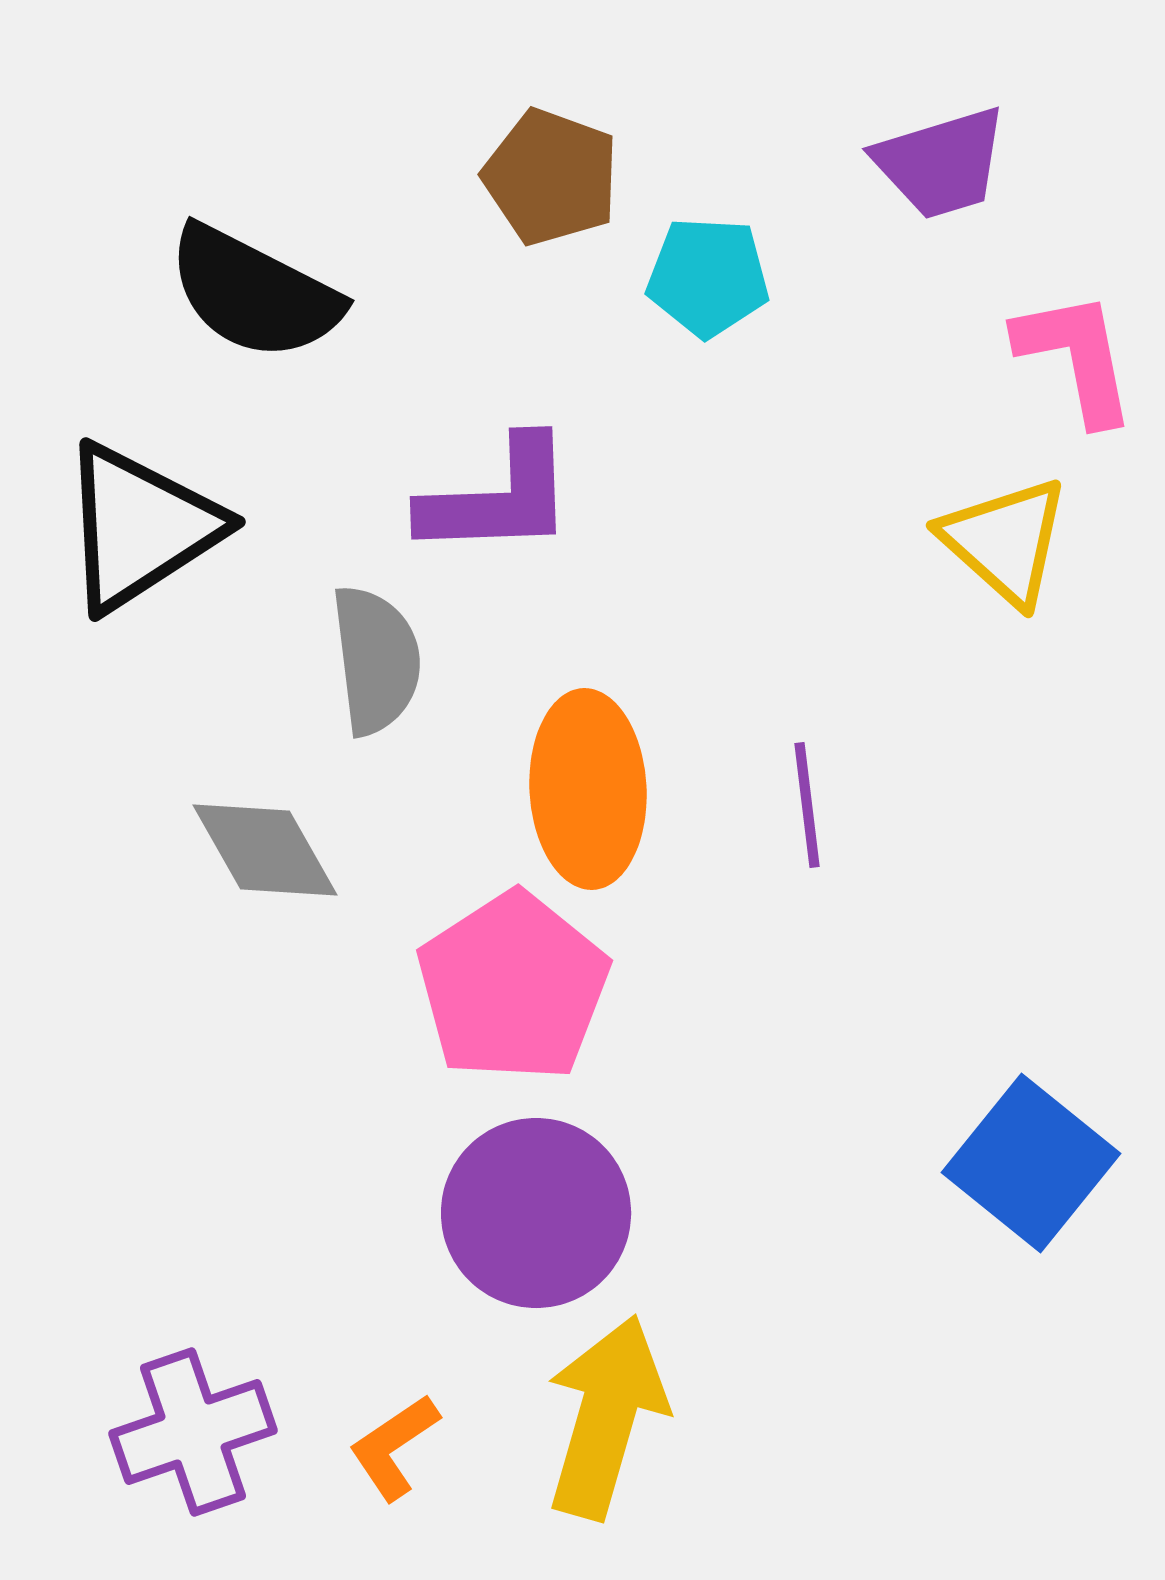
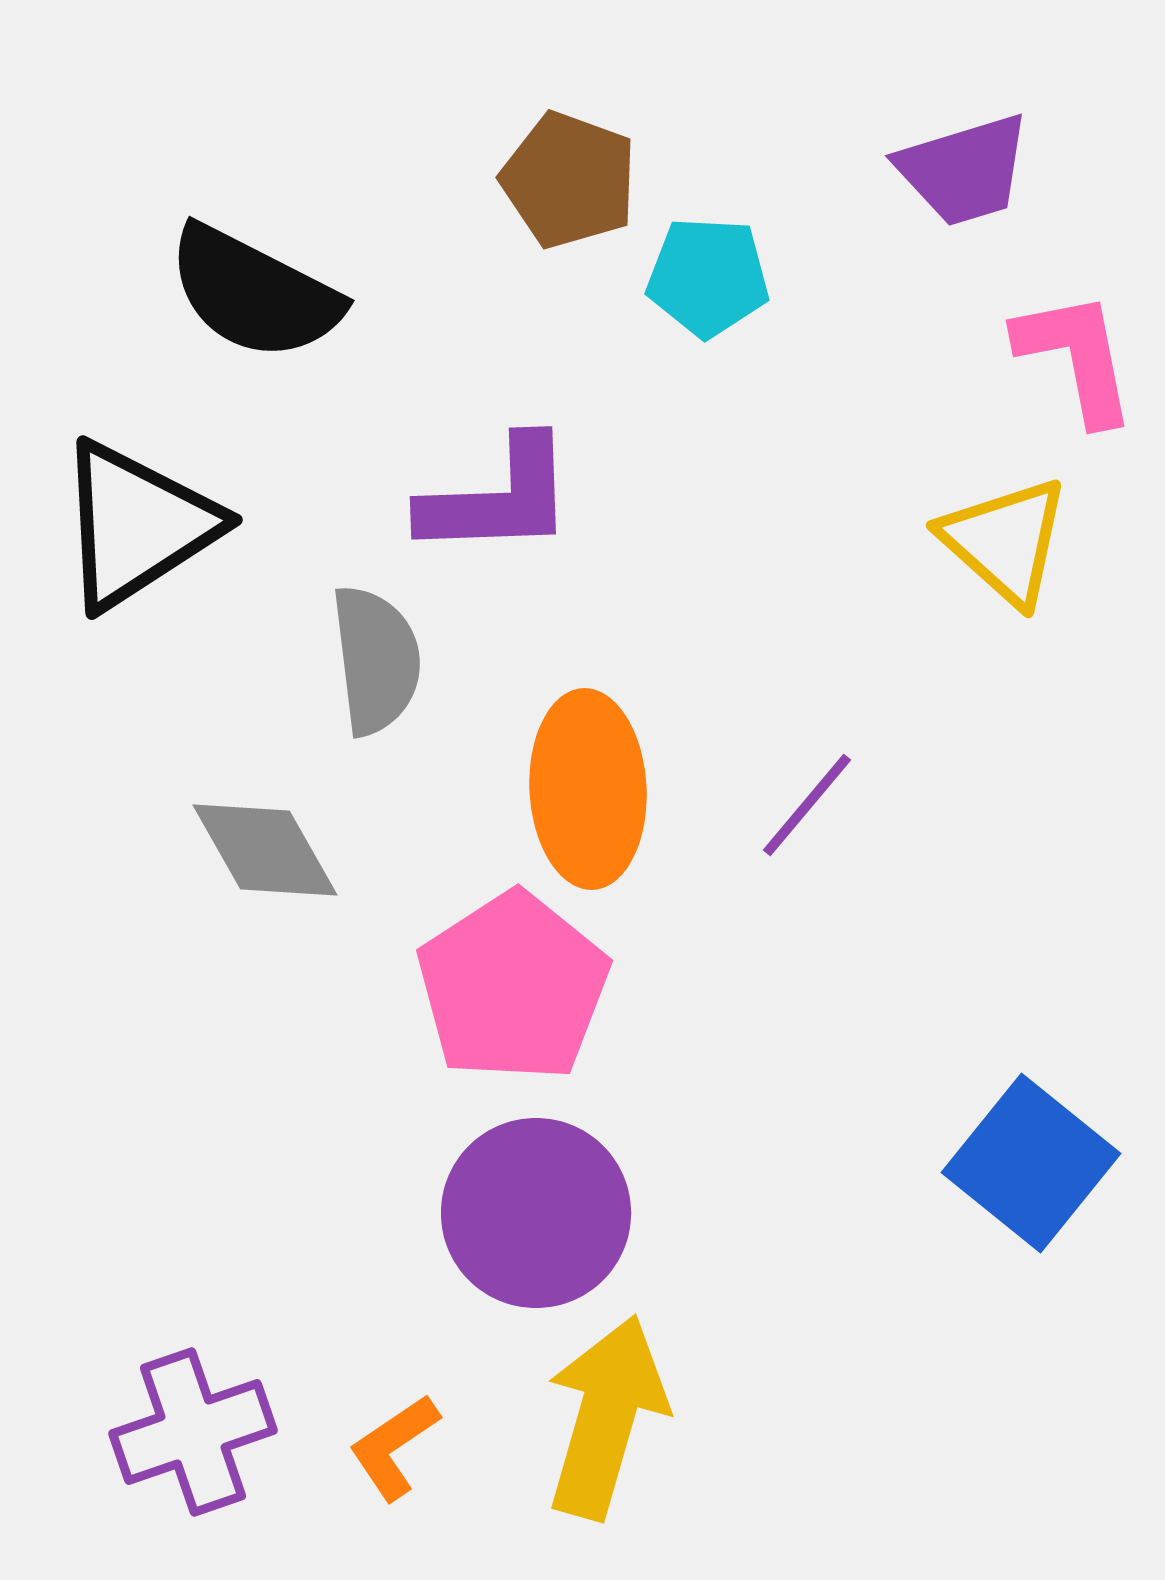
purple trapezoid: moved 23 px right, 7 px down
brown pentagon: moved 18 px right, 3 px down
black triangle: moved 3 px left, 2 px up
purple line: rotated 47 degrees clockwise
